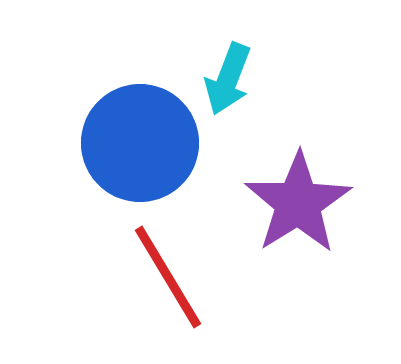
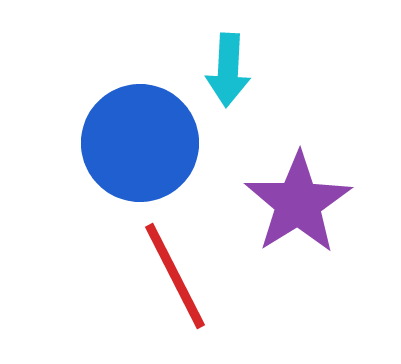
cyan arrow: moved 9 px up; rotated 18 degrees counterclockwise
red line: moved 7 px right, 1 px up; rotated 4 degrees clockwise
